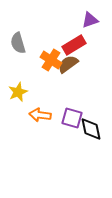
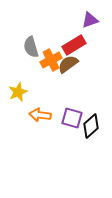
gray semicircle: moved 13 px right, 4 px down
orange cross: rotated 30 degrees clockwise
black diamond: moved 3 px up; rotated 60 degrees clockwise
